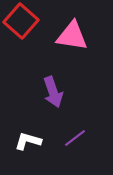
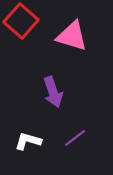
pink triangle: rotated 8 degrees clockwise
